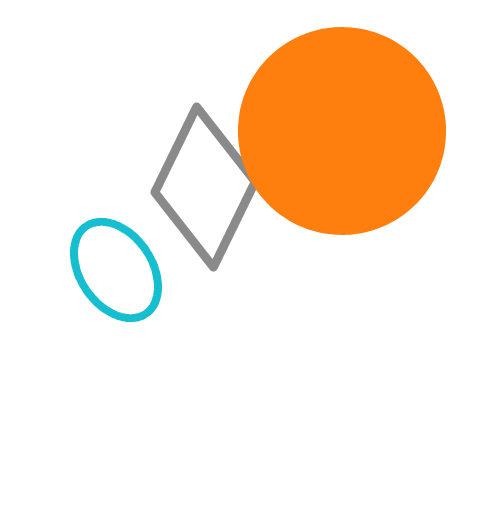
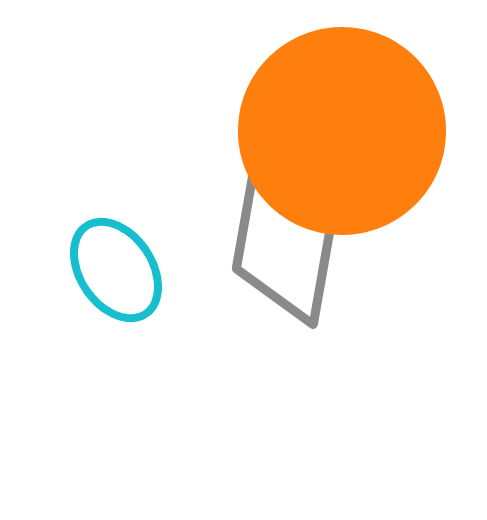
gray diamond: moved 78 px right, 63 px down; rotated 16 degrees counterclockwise
